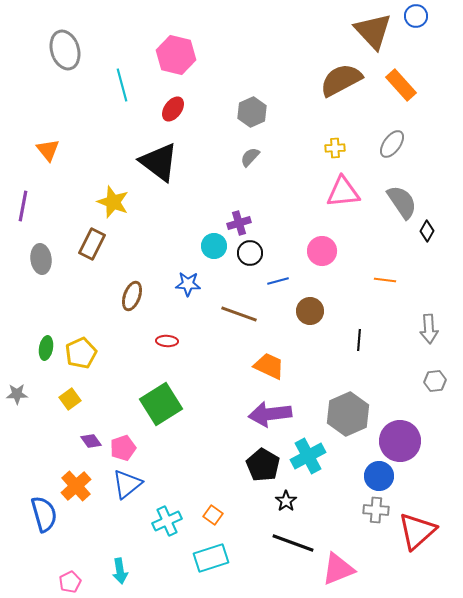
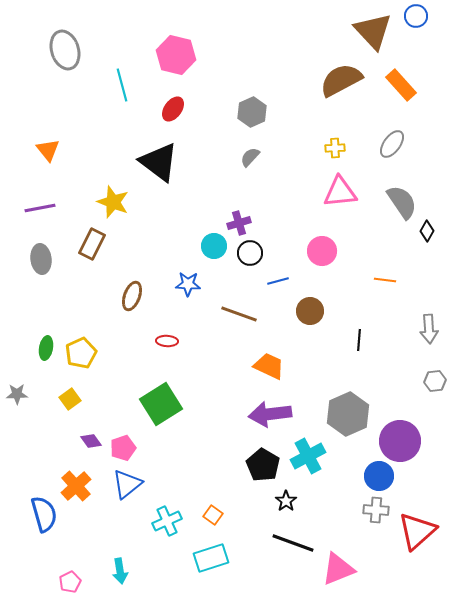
pink triangle at (343, 192): moved 3 px left
purple line at (23, 206): moved 17 px right, 2 px down; rotated 68 degrees clockwise
